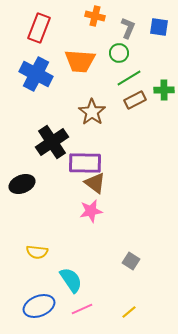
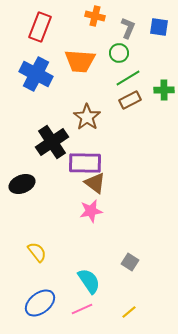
red rectangle: moved 1 px right, 1 px up
green line: moved 1 px left
brown rectangle: moved 5 px left
brown star: moved 5 px left, 5 px down
yellow semicircle: rotated 135 degrees counterclockwise
gray square: moved 1 px left, 1 px down
cyan semicircle: moved 18 px right, 1 px down
blue ellipse: moved 1 px right, 3 px up; rotated 16 degrees counterclockwise
